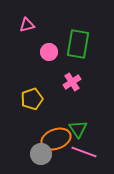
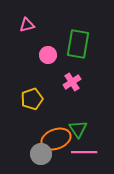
pink circle: moved 1 px left, 3 px down
pink line: rotated 20 degrees counterclockwise
